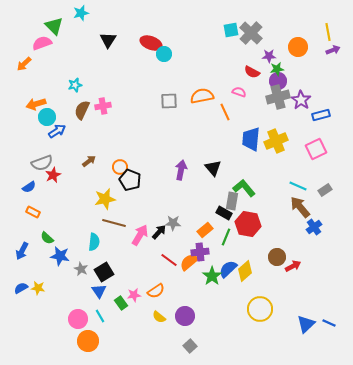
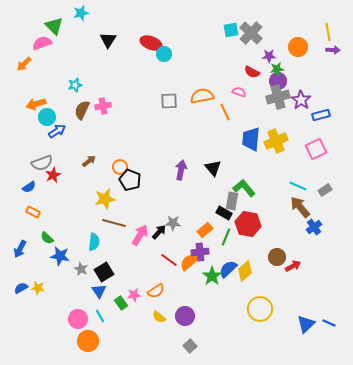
purple arrow at (333, 50): rotated 24 degrees clockwise
blue arrow at (22, 251): moved 2 px left, 2 px up
